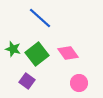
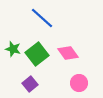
blue line: moved 2 px right
purple square: moved 3 px right, 3 px down; rotated 14 degrees clockwise
